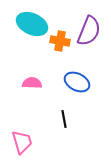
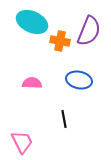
cyan ellipse: moved 2 px up
blue ellipse: moved 2 px right, 2 px up; rotated 15 degrees counterclockwise
pink trapezoid: rotated 10 degrees counterclockwise
